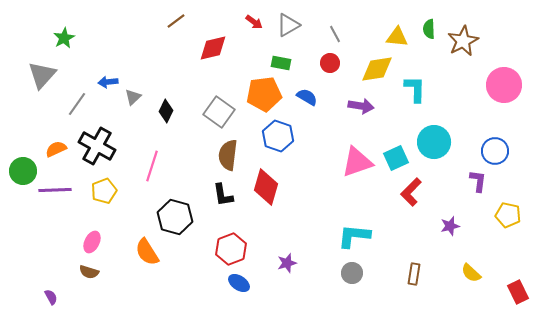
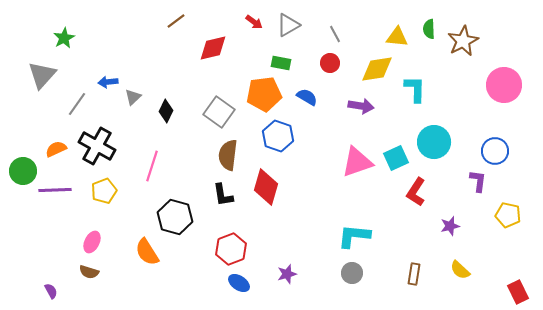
red L-shape at (411, 192): moved 5 px right; rotated 12 degrees counterclockwise
purple star at (287, 263): moved 11 px down
yellow semicircle at (471, 273): moved 11 px left, 3 px up
purple semicircle at (51, 297): moved 6 px up
